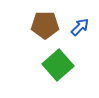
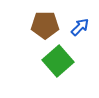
green square: moved 4 px up
